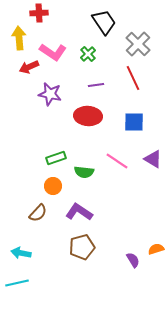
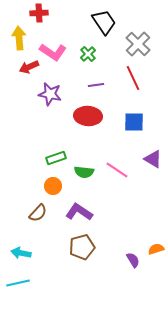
pink line: moved 9 px down
cyan line: moved 1 px right
